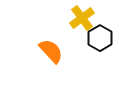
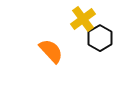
yellow cross: moved 1 px right, 1 px down
